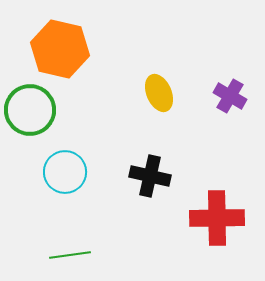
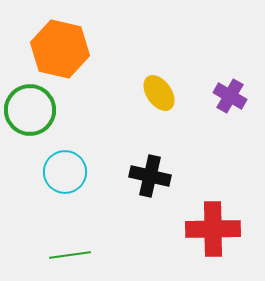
yellow ellipse: rotated 12 degrees counterclockwise
red cross: moved 4 px left, 11 px down
